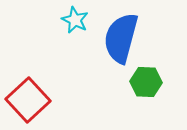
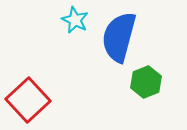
blue semicircle: moved 2 px left, 1 px up
green hexagon: rotated 24 degrees counterclockwise
